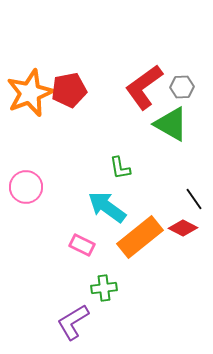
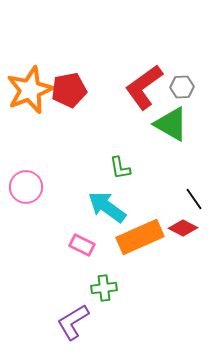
orange star: moved 3 px up
orange rectangle: rotated 15 degrees clockwise
